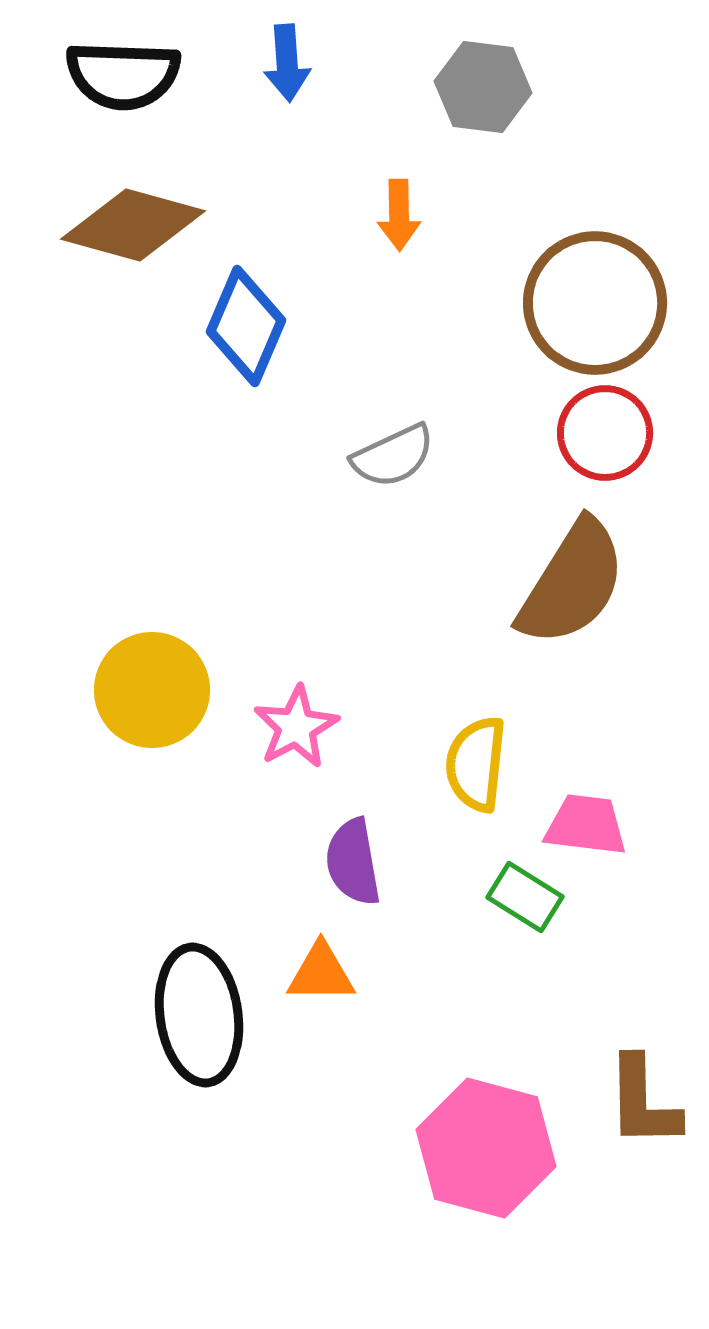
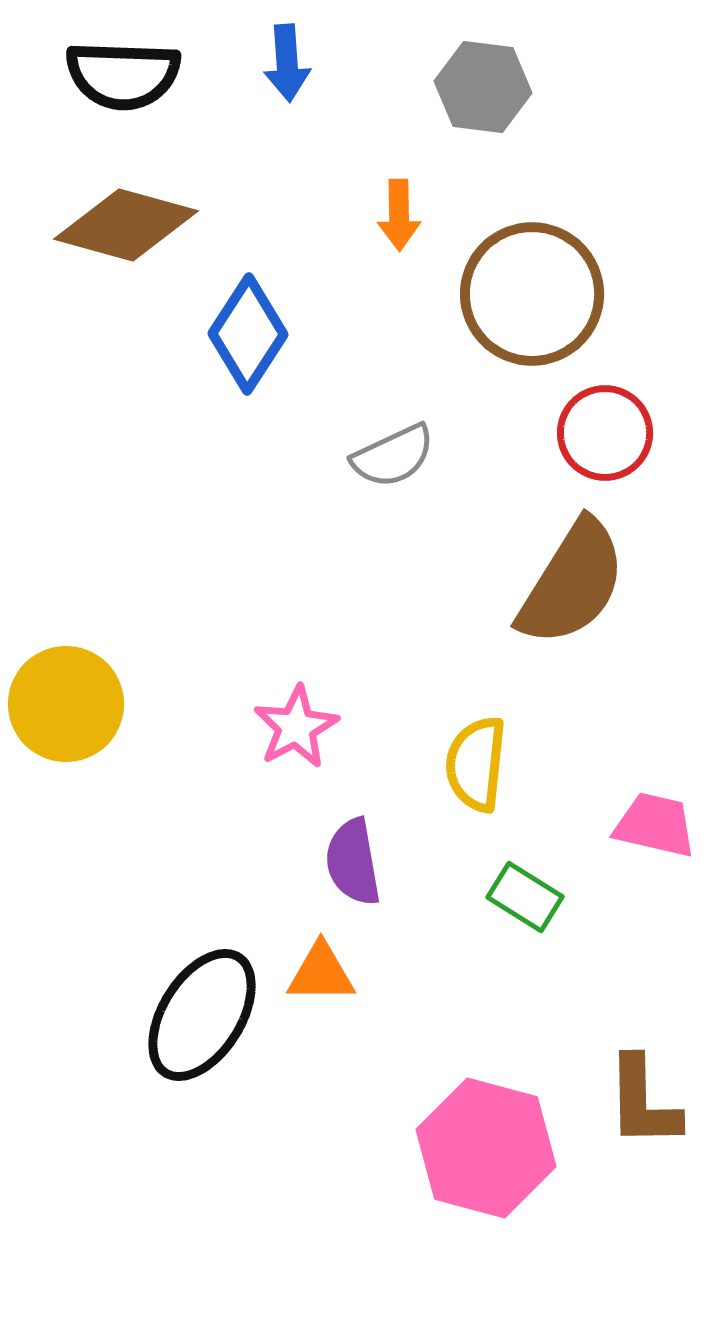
brown diamond: moved 7 px left
brown circle: moved 63 px left, 9 px up
blue diamond: moved 2 px right, 8 px down; rotated 10 degrees clockwise
yellow circle: moved 86 px left, 14 px down
pink trapezoid: moved 69 px right; rotated 6 degrees clockwise
black ellipse: moved 3 px right; rotated 40 degrees clockwise
